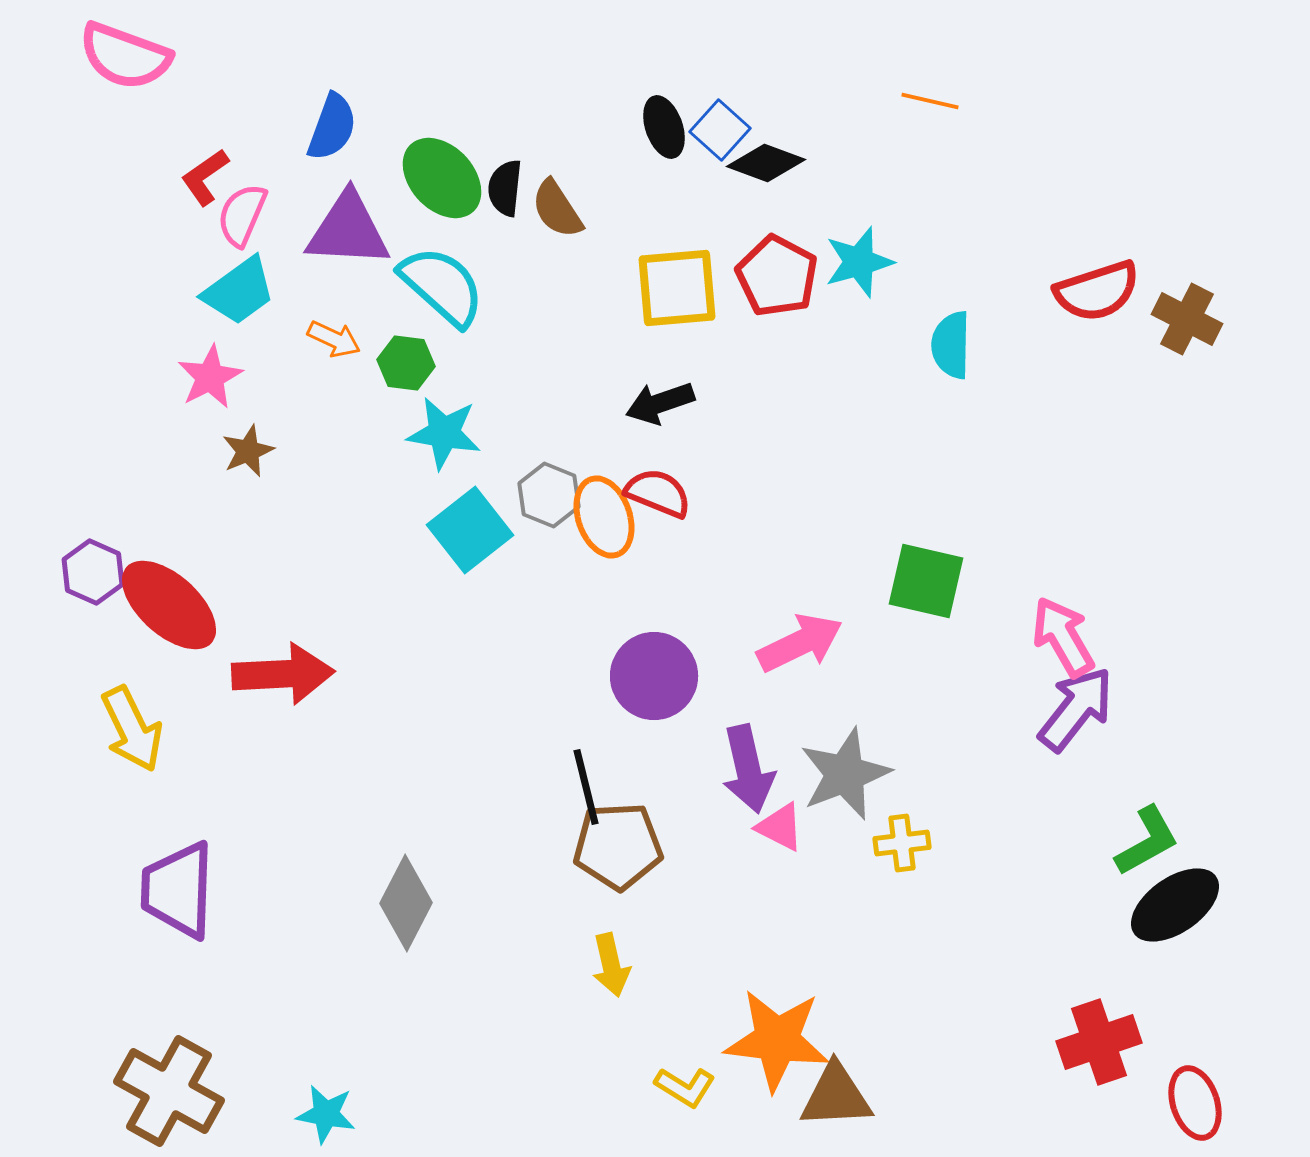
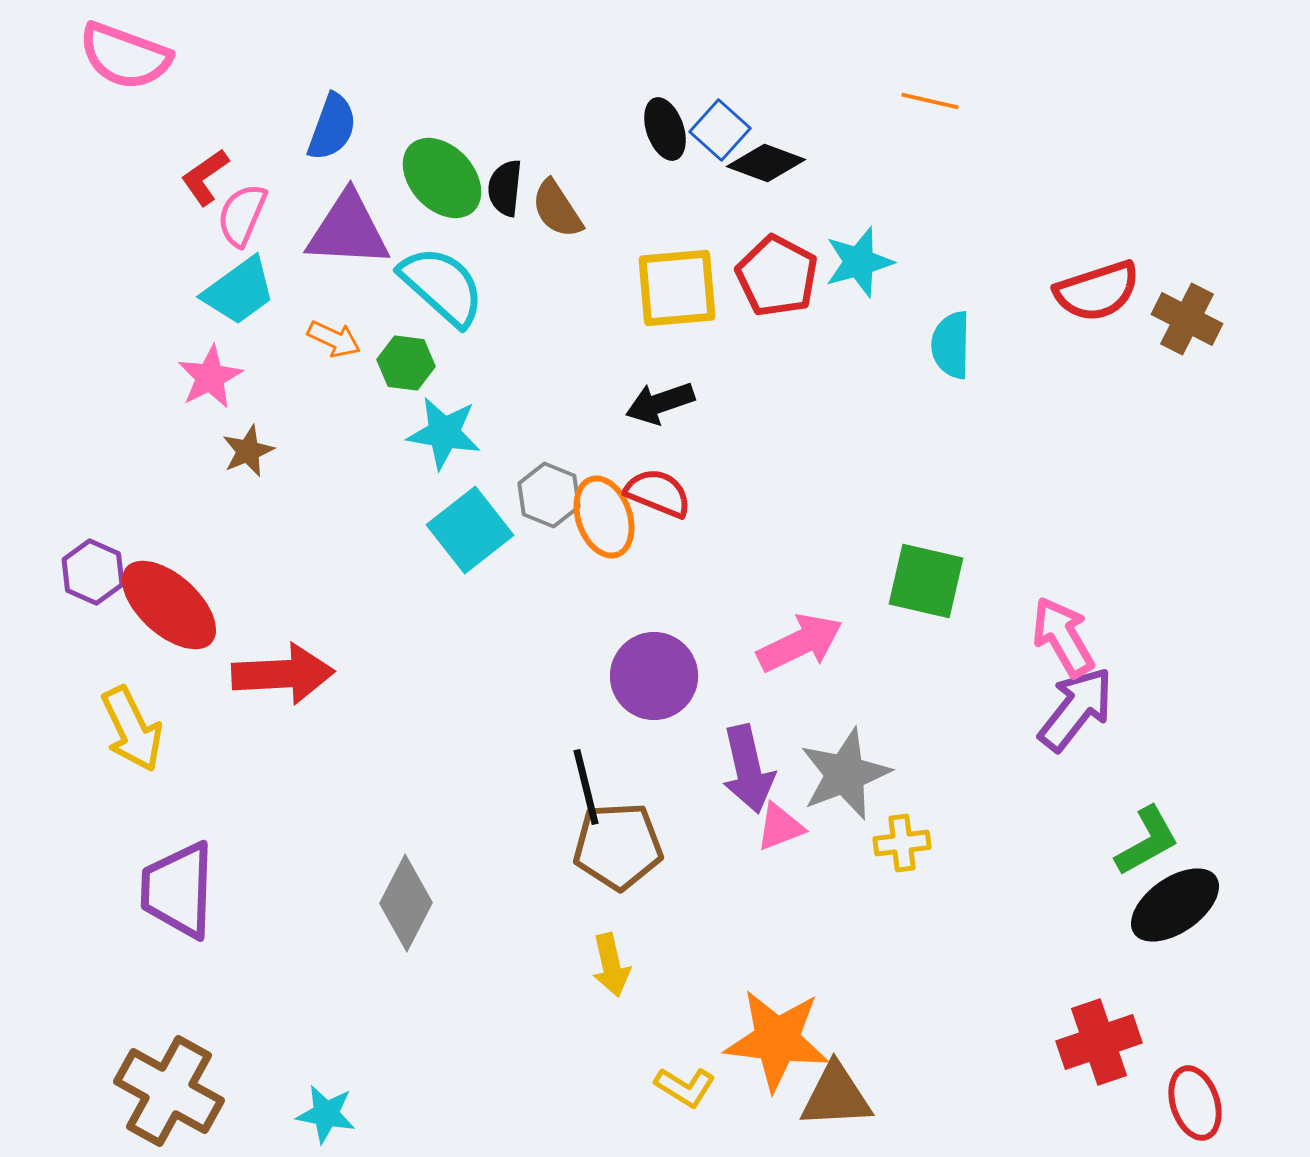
black ellipse at (664, 127): moved 1 px right, 2 px down
pink triangle at (780, 827): rotated 48 degrees counterclockwise
